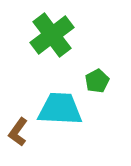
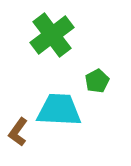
cyan trapezoid: moved 1 px left, 1 px down
